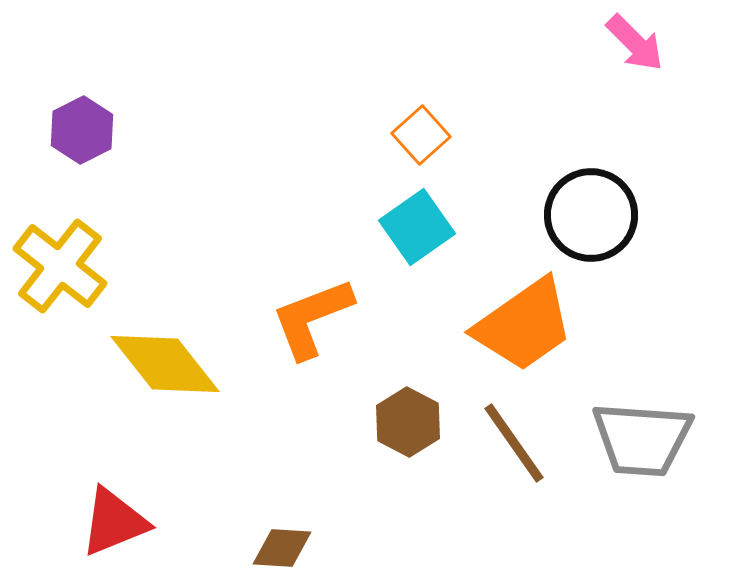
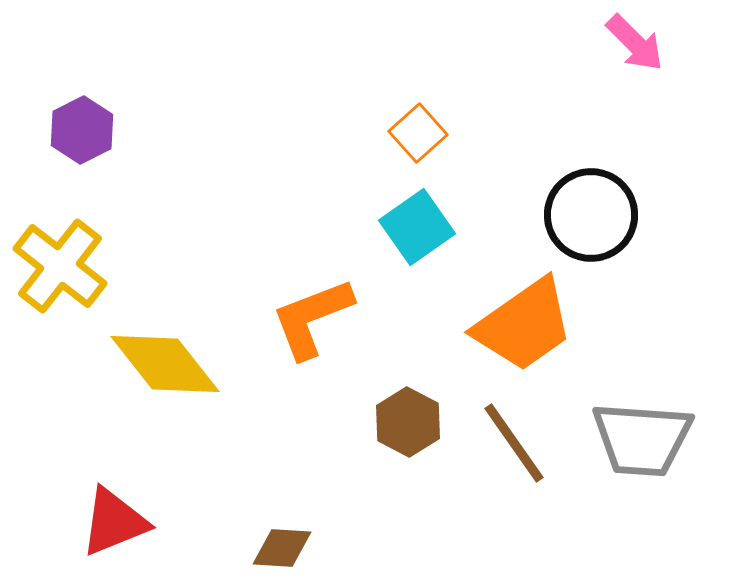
orange square: moved 3 px left, 2 px up
